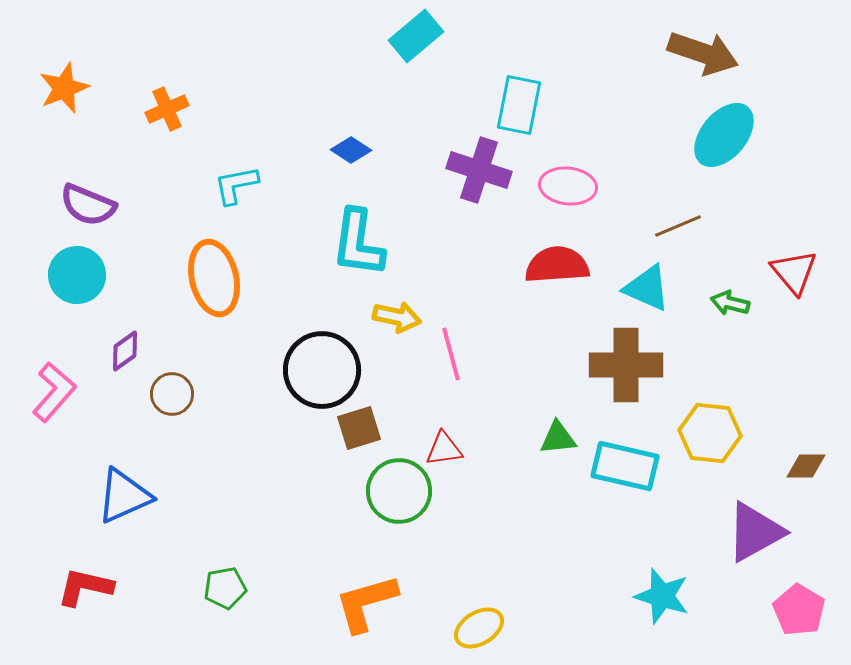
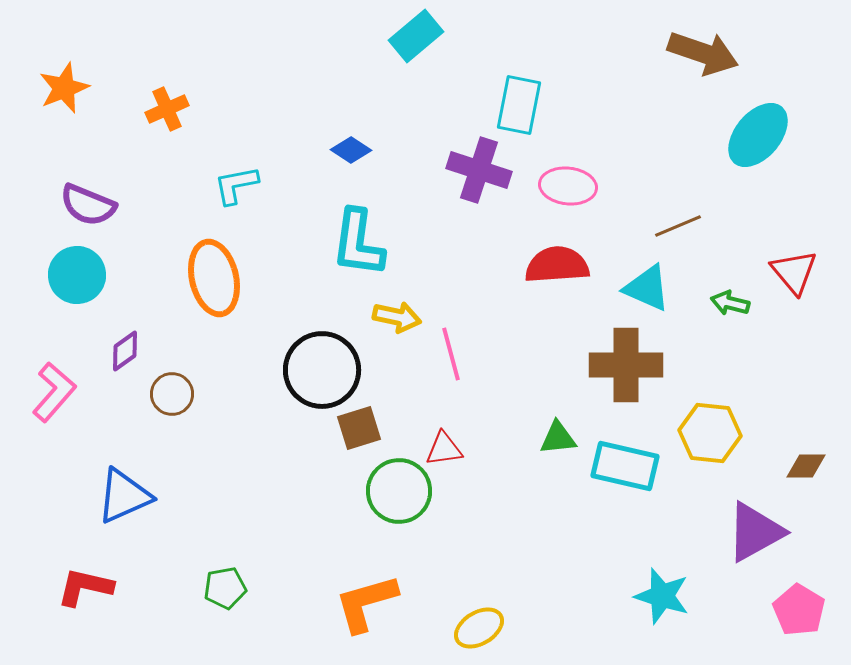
cyan ellipse at (724, 135): moved 34 px right
